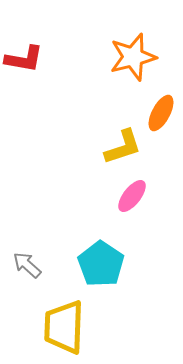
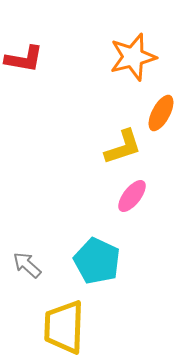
cyan pentagon: moved 4 px left, 3 px up; rotated 9 degrees counterclockwise
